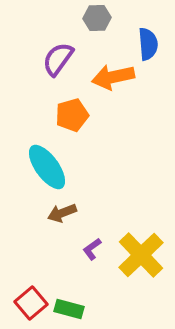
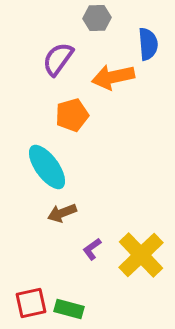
red square: rotated 28 degrees clockwise
